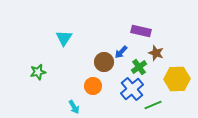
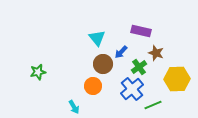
cyan triangle: moved 33 px right; rotated 12 degrees counterclockwise
brown circle: moved 1 px left, 2 px down
